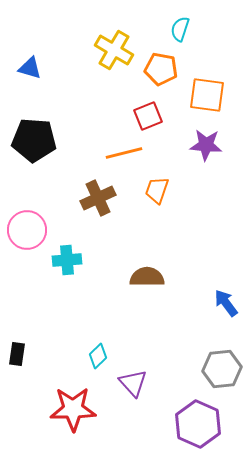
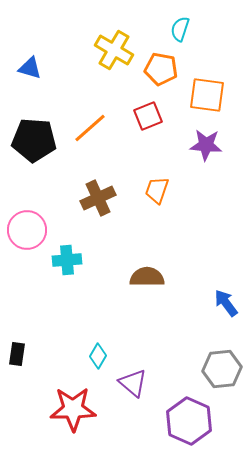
orange line: moved 34 px left, 25 px up; rotated 27 degrees counterclockwise
cyan diamond: rotated 15 degrees counterclockwise
purple triangle: rotated 8 degrees counterclockwise
purple hexagon: moved 9 px left, 3 px up
